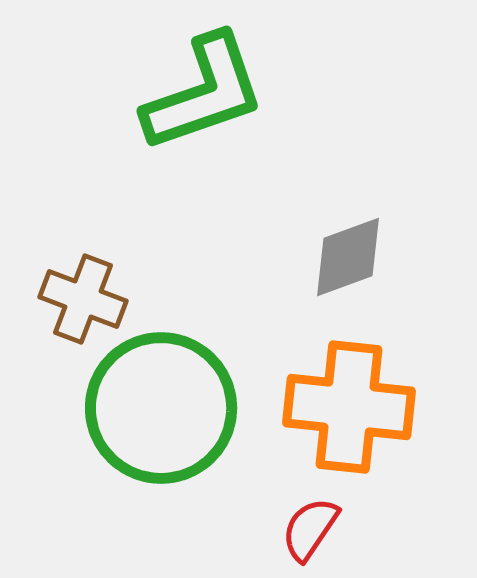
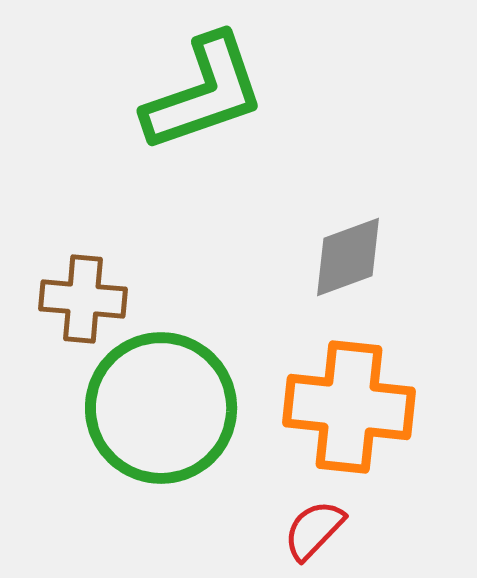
brown cross: rotated 16 degrees counterclockwise
red semicircle: moved 4 px right, 1 px down; rotated 10 degrees clockwise
